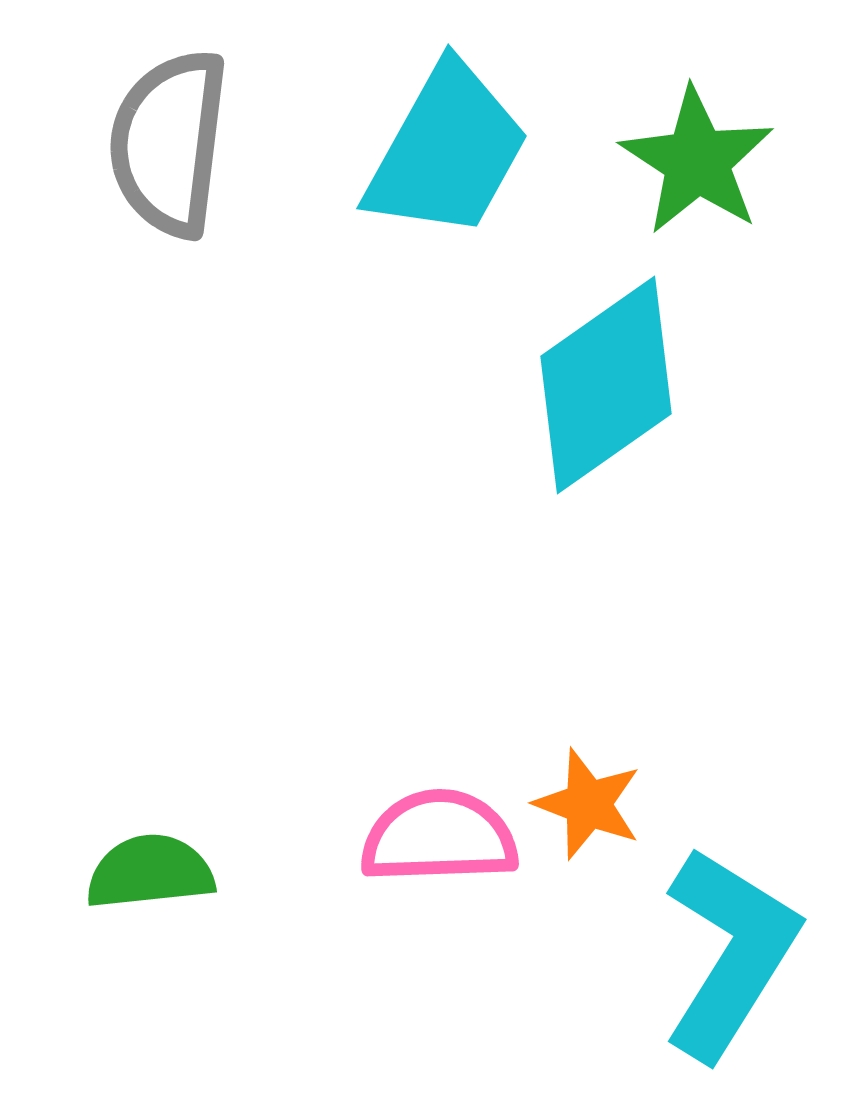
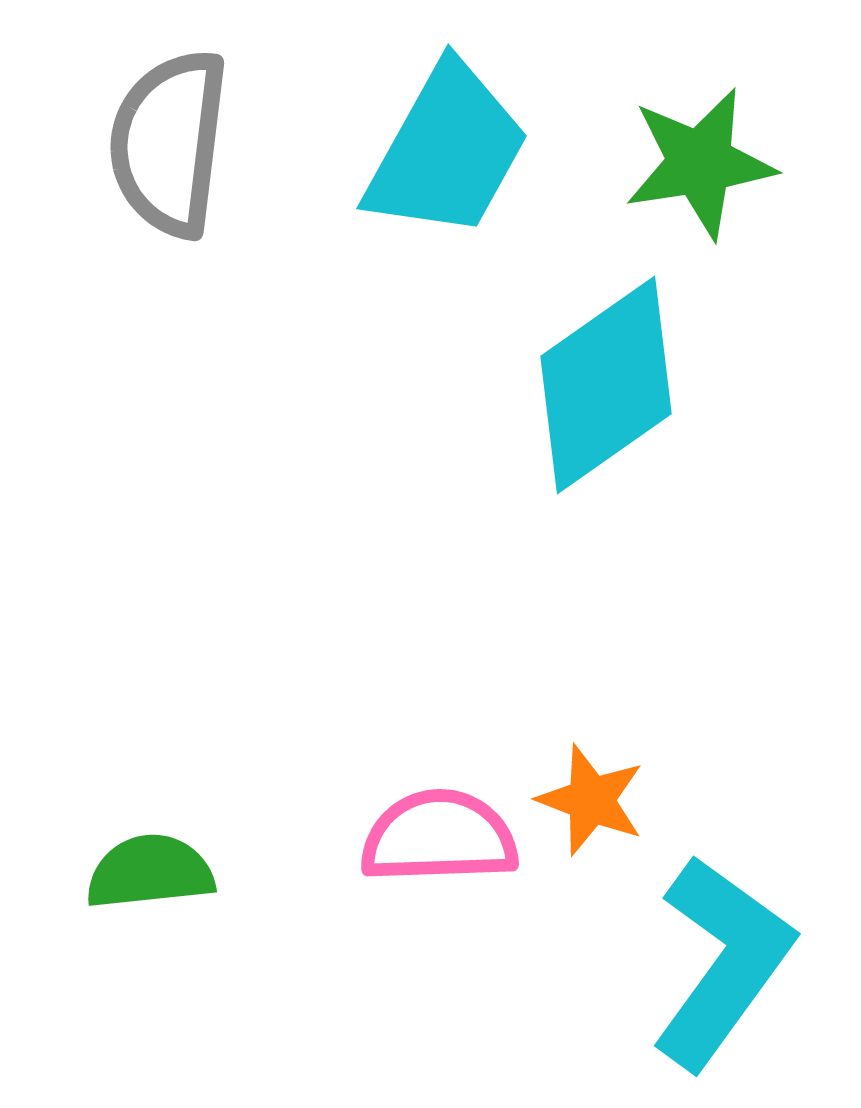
green star: moved 3 px right, 2 px down; rotated 30 degrees clockwise
orange star: moved 3 px right, 4 px up
cyan L-shape: moved 8 px left, 9 px down; rotated 4 degrees clockwise
